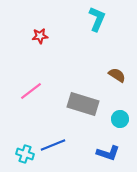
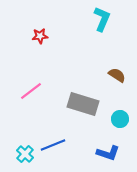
cyan L-shape: moved 5 px right
cyan cross: rotated 24 degrees clockwise
